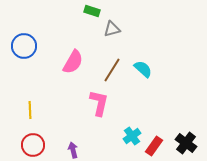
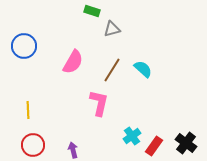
yellow line: moved 2 px left
